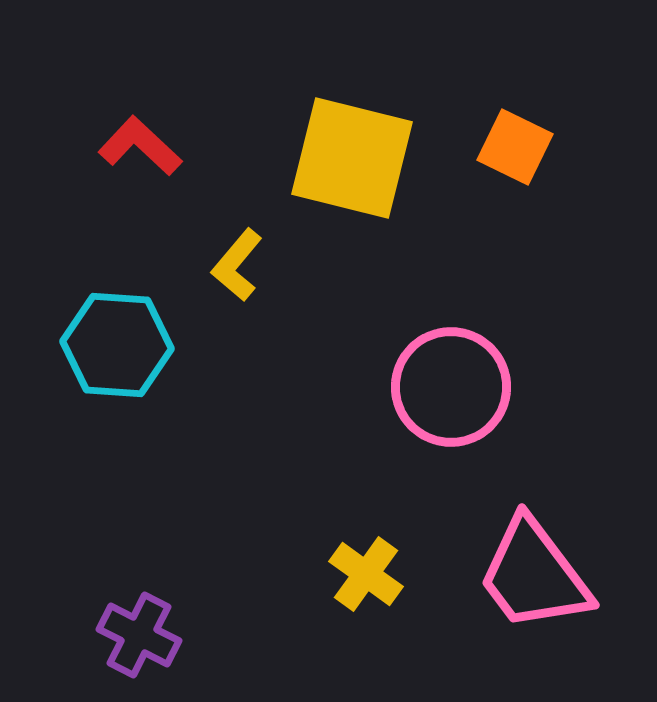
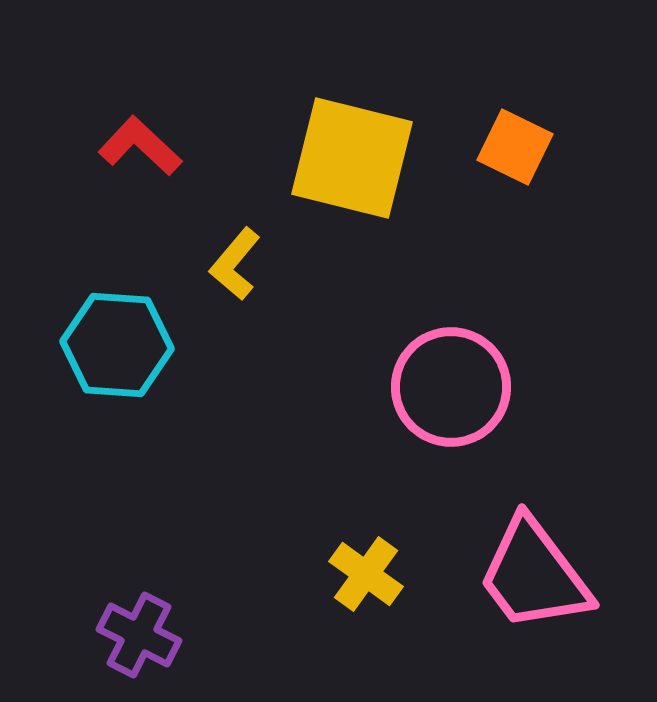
yellow L-shape: moved 2 px left, 1 px up
